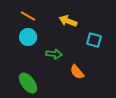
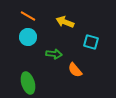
yellow arrow: moved 3 px left, 1 px down
cyan square: moved 3 px left, 2 px down
orange semicircle: moved 2 px left, 2 px up
green ellipse: rotated 20 degrees clockwise
